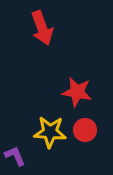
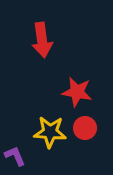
red arrow: moved 12 px down; rotated 12 degrees clockwise
red circle: moved 2 px up
